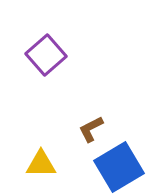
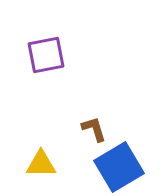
purple square: rotated 30 degrees clockwise
brown L-shape: moved 3 px right; rotated 100 degrees clockwise
